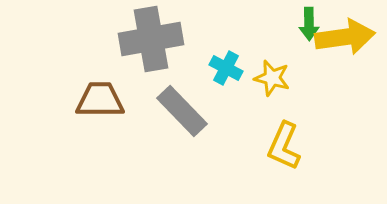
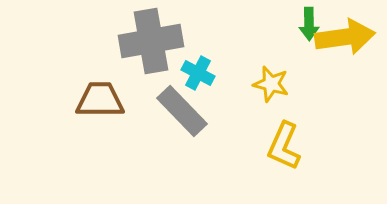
gray cross: moved 2 px down
cyan cross: moved 28 px left, 5 px down
yellow star: moved 1 px left, 6 px down
